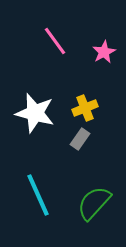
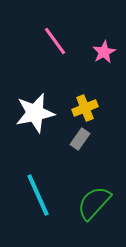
white star: rotated 27 degrees counterclockwise
